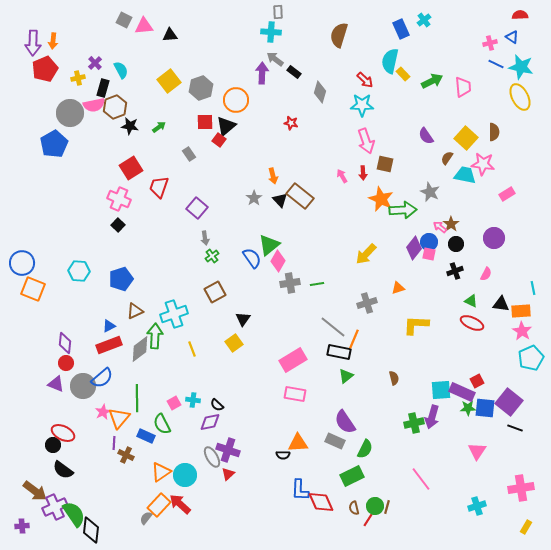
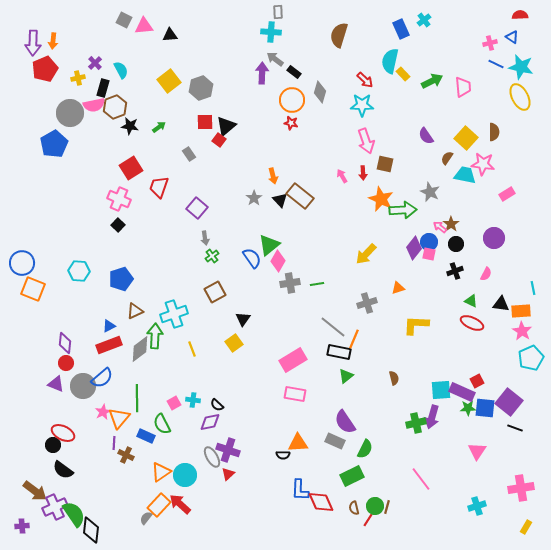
orange circle at (236, 100): moved 56 px right
green cross at (414, 423): moved 2 px right
